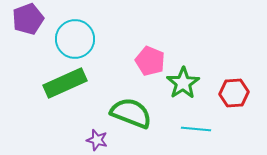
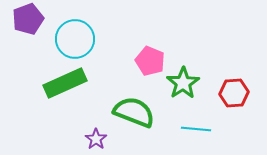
green semicircle: moved 3 px right, 1 px up
purple star: moved 1 px left, 1 px up; rotated 20 degrees clockwise
